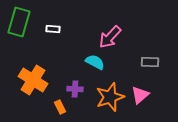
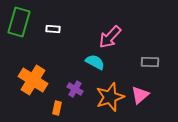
purple cross: rotated 28 degrees clockwise
orange rectangle: moved 3 px left, 1 px down; rotated 40 degrees clockwise
